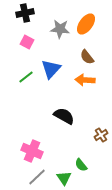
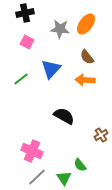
green line: moved 5 px left, 2 px down
green semicircle: moved 1 px left
